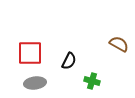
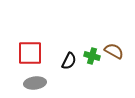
brown semicircle: moved 5 px left, 7 px down
green cross: moved 25 px up
